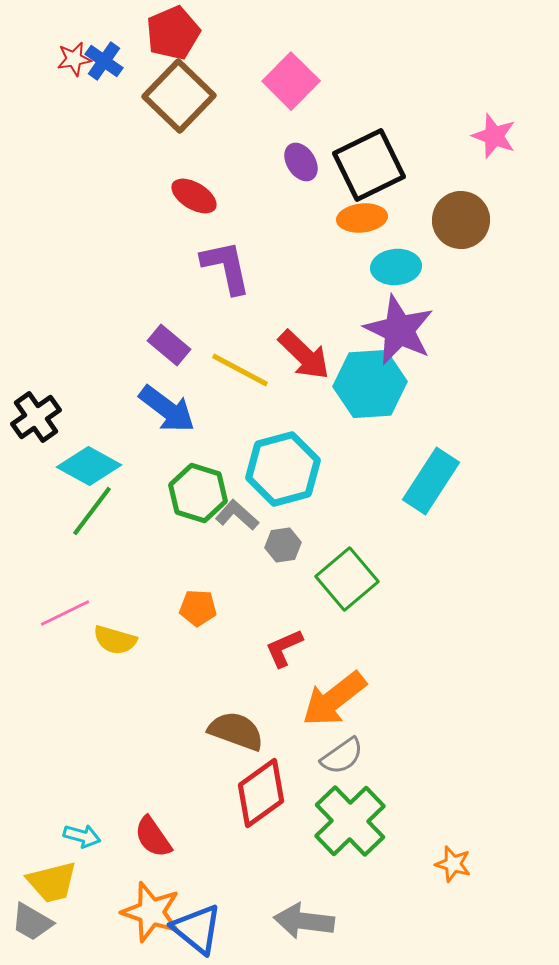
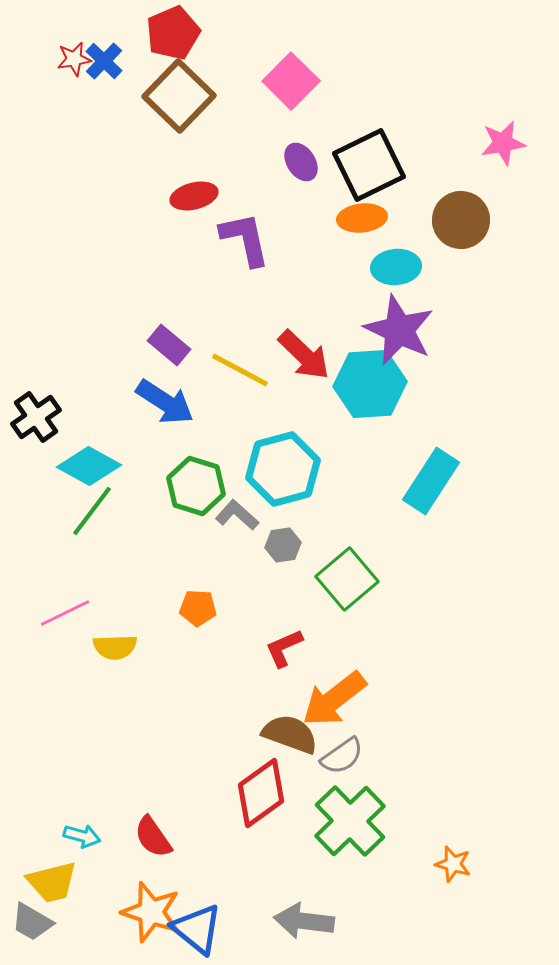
blue cross at (104, 61): rotated 9 degrees clockwise
pink star at (494, 136): moved 9 px right, 7 px down; rotated 30 degrees counterclockwise
red ellipse at (194, 196): rotated 45 degrees counterclockwise
purple L-shape at (226, 267): moved 19 px right, 28 px up
blue arrow at (167, 409): moved 2 px left, 7 px up; rotated 4 degrees counterclockwise
green hexagon at (198, 493): moved 2 px left, 7 px up
yellow semicircle at (115, 640): moved 7 px down; rotated 18 degrees counterclockwise
brown semicircle at (236, 731): moved 54 px right, 3 px down
